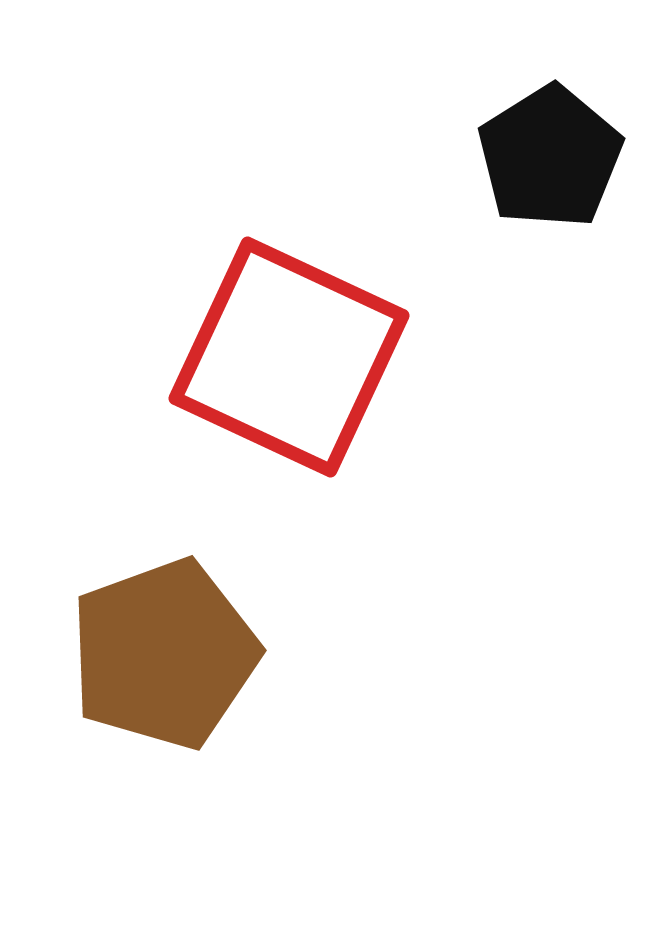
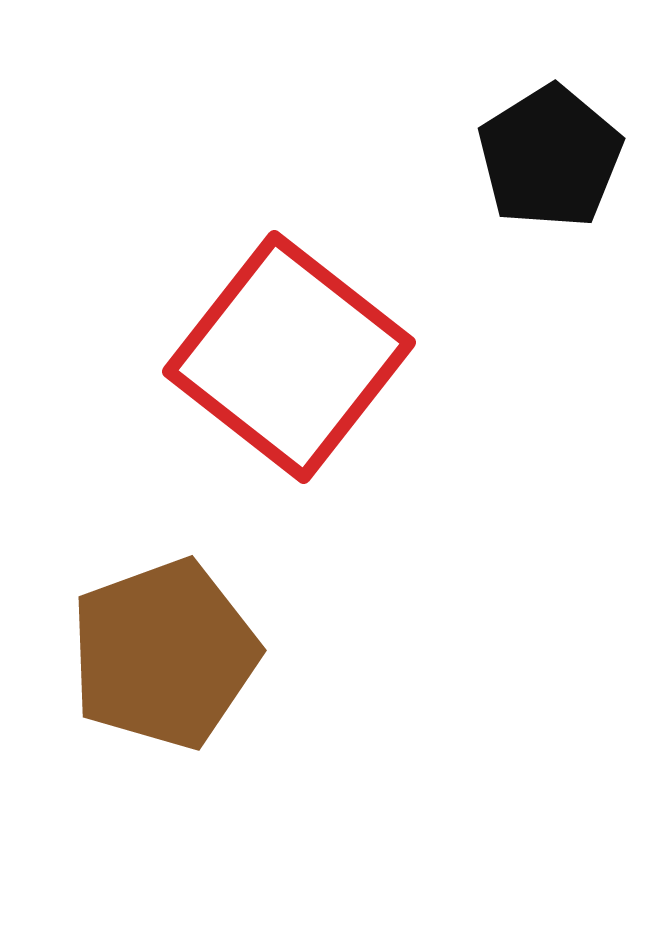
red square: rotated 13 degrees clockwise
